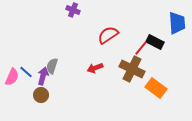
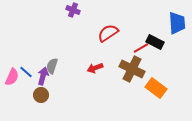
red semicircle: moved 2 px up
red line: rotated 21 degrees clockwise
